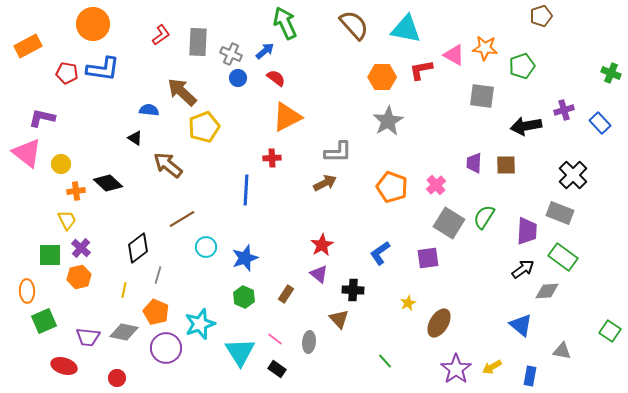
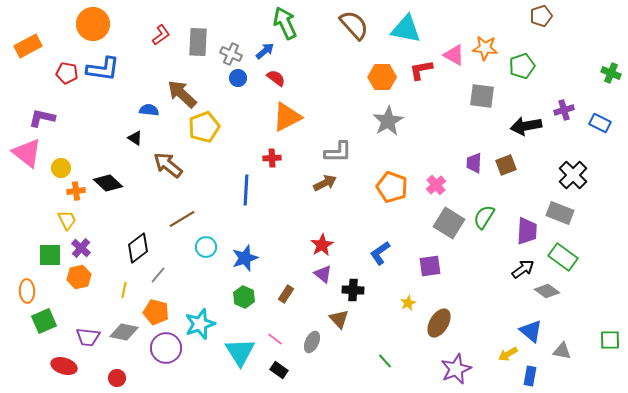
brown arrow at (182, 92): moved 2 px down
blue rectangle at (600, 123): rotated 20 degrees counterclockwise
yellow circle at (61, 164): moved 4 px down
brown square at (506, 165): rotated 20 degrees counterclockwise
purple square at (428, 258): moved 2 px right, 8 px down
purple triangle at (319, 274): moved 4 px right
gray line at (158, 275): rotated 24 degrees clockwise
gray diamond at (547, 291): rotated 40 degrees clockwise
orange pentagon at (156, 312): rotated 10 degrees counterclockwise
blue triangle at (521, 325): moved 10 px right, 6 px down
green square at (610, 331): moved 9 px down; rotated 35 degrees counterclockwise
gray ellipse at (309, 342): moved 3 px right; rotated 20 degrees clockwise
yellow arrow at (492, 367): moved 16 px right, 13 px up
black rectangle at (277, 369): moved 2 px right, 1 px down
purple star at (456, 369): rotated 12 degrees clockwise
